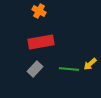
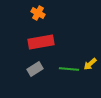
orange cross: moved 1 px left, 2 px down
gray rectangle: rotated 14 degrees clockwise
